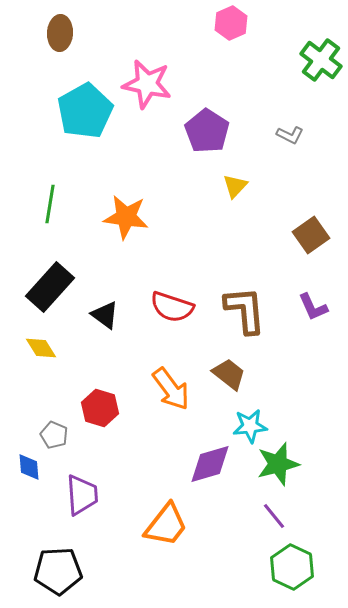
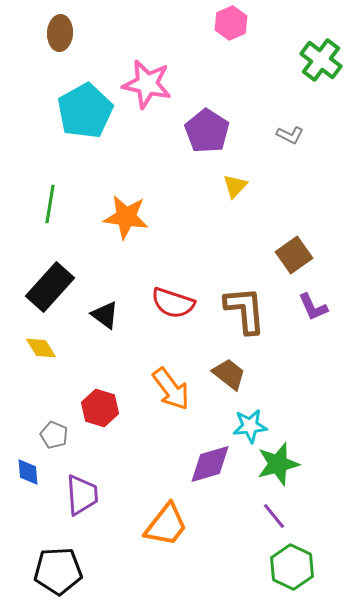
brown square: moved 17 px left, 20 px down
red semicircle: moved 1 px right, 4 px up
blue diamond: moved 1 px left, 5 px down
